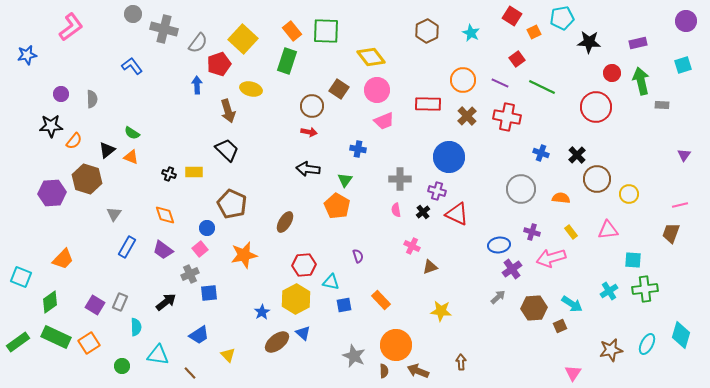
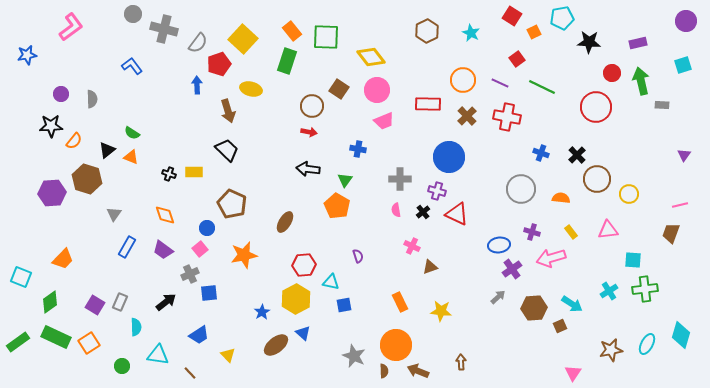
green square at (326, 31): moved 6 px down
orange rectangle at (381, 300): moved 19 px right, 2 px down; rotated 18 degrees clockwise
brown ellipse at (277, 342): moved 1 px left, 3 px down
